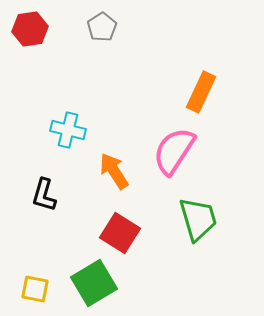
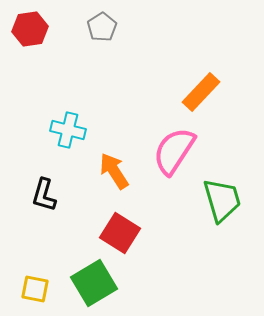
orange rectangle: rotated 18 degrees clockwise
green trapezoid: moved 24 px right, 19 px up
